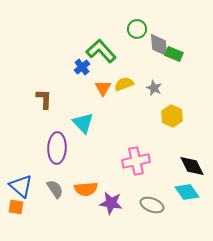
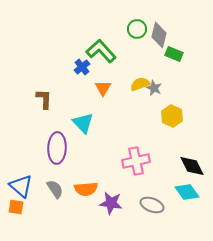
gray diamond: moved 10 px up; rotated 20 degrees clockwise
yellow semicircle: moved 16 px right
